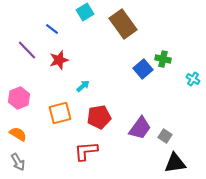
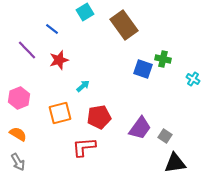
brown rectangle: moved 1 px right, 1 px down
blue square: rotated 30 degrees counterclockwise
red L-shape: moved 2 px left, 4 px up
